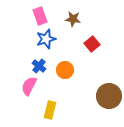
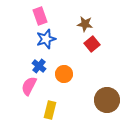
brown star: moved 12 px right, 5 px down
orange circle: moved 1 px left, 4 px down
brown circle: moved 2 px left, 4 px down
